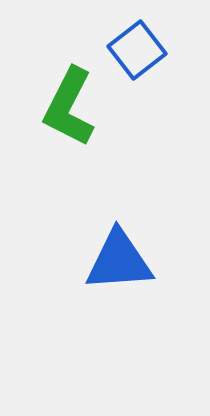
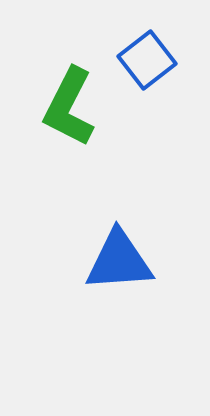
blue square: moved 10 px right, 10 px down
